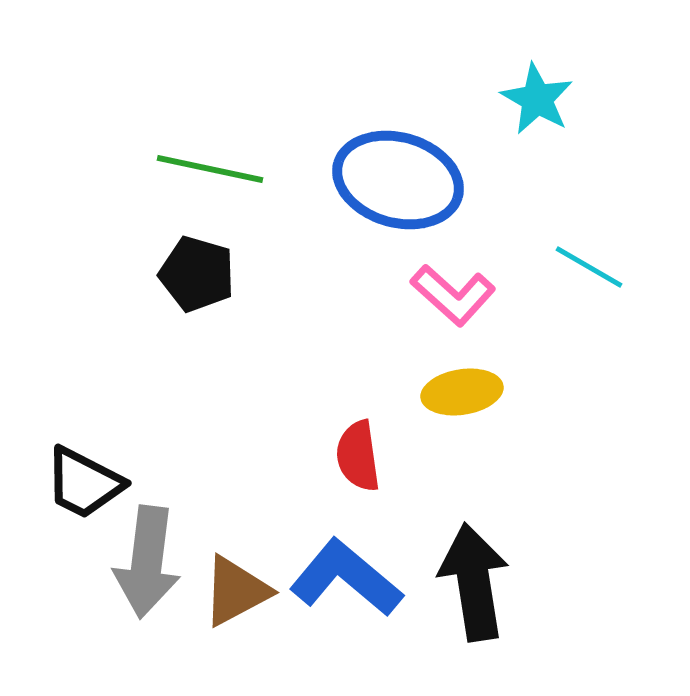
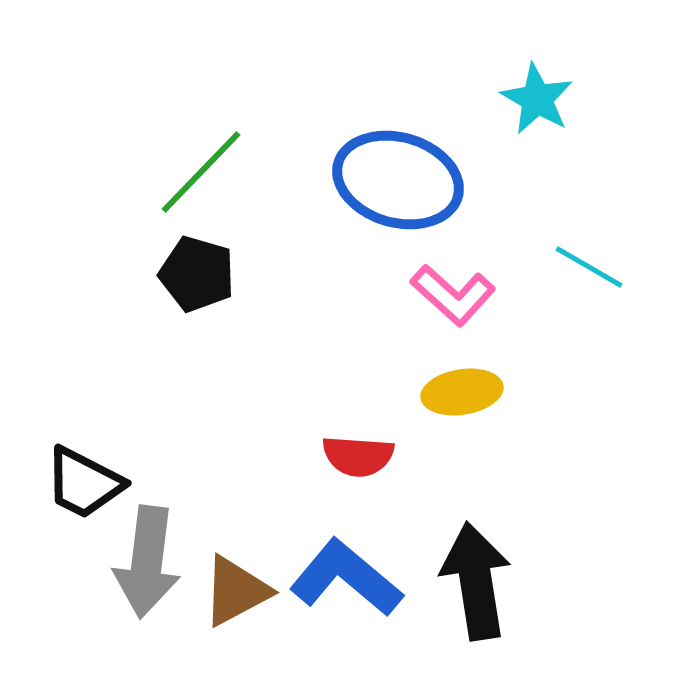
green line: moved 9 px left, 3 px down; rotated 58 degrees counterclockwise
red semicircle: rotated 78 degrees counterclockwise
black arrow: moved 2 px right, 1 px up
